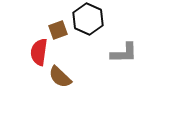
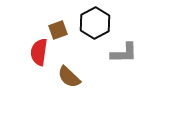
black hexagon: moved 7 px right, 4 px down; rotated 8 degrees clockwise
brown semicircle: moved 9 px right
